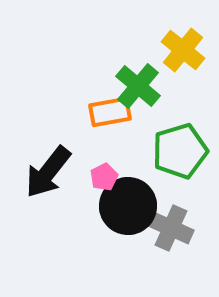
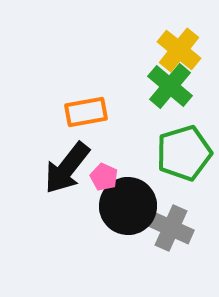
yellow cross: moved 4 px left
green cross: moved 32 px right
orange rectangle: moved 24 px left
green pentagon: moved 4 px right, 2 px down
black arrow: moved 19 px right, 4 px up
pink pentagon: rotated 20 degrees counterclockwise
